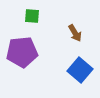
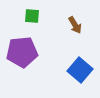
brown arrow: moved 8 px up
